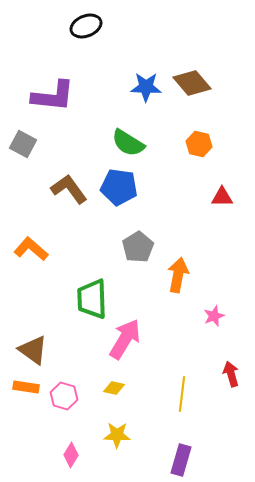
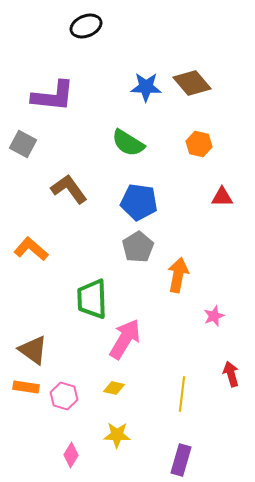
blue pentagon: moved 20 px right, 15 px down
